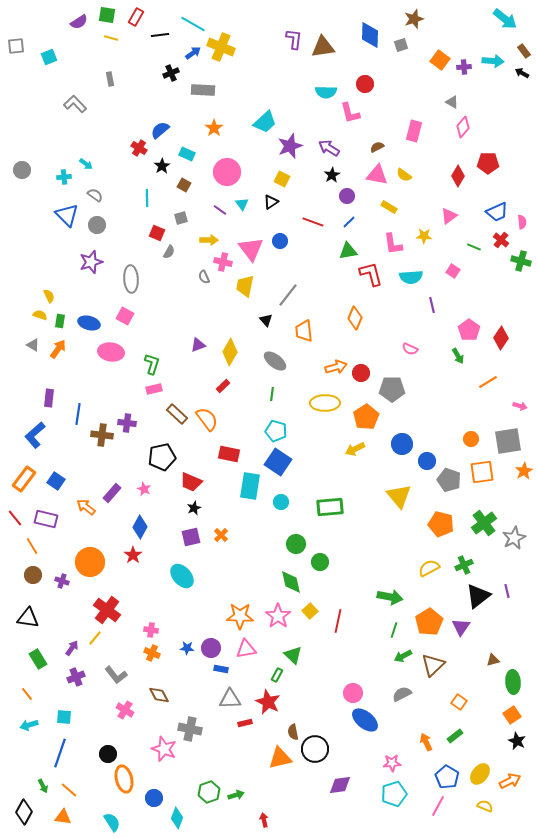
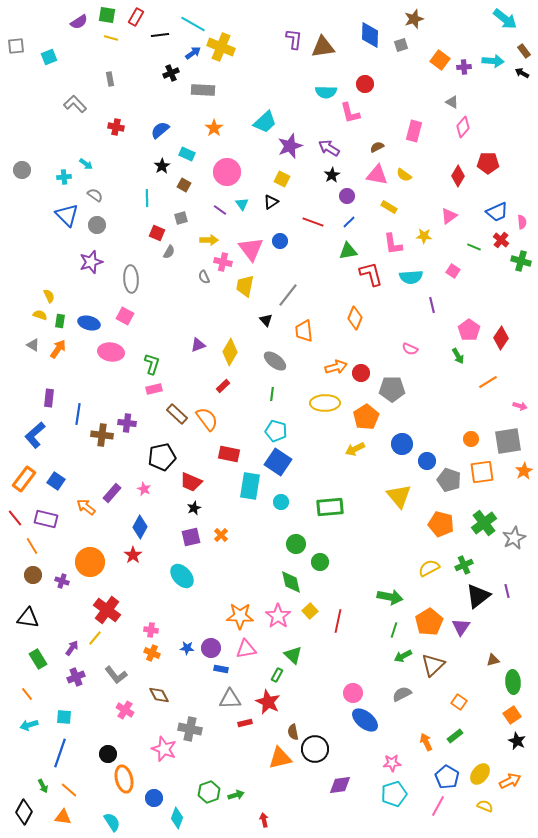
red cross at (139, 148): moved 23 px left, 21 px up; rotated 21 degrees counterclockwise
